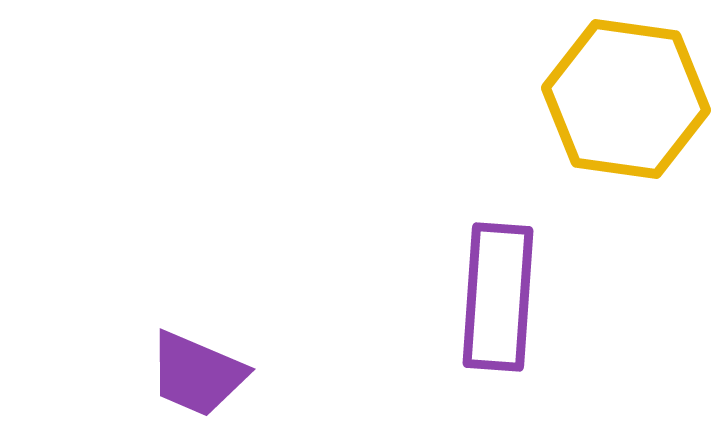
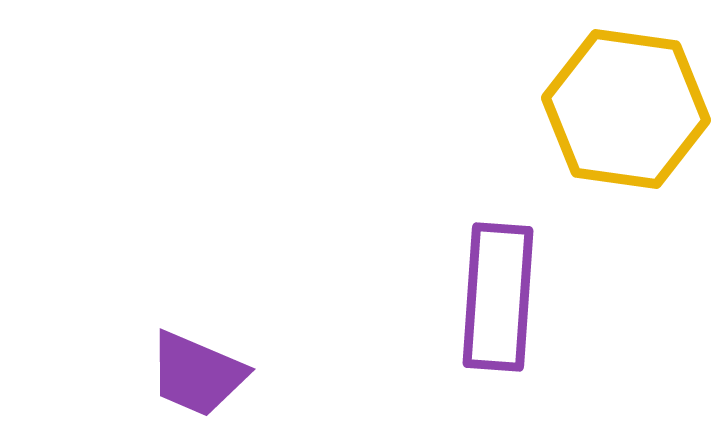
yellow hexagon: moved 10 px down
